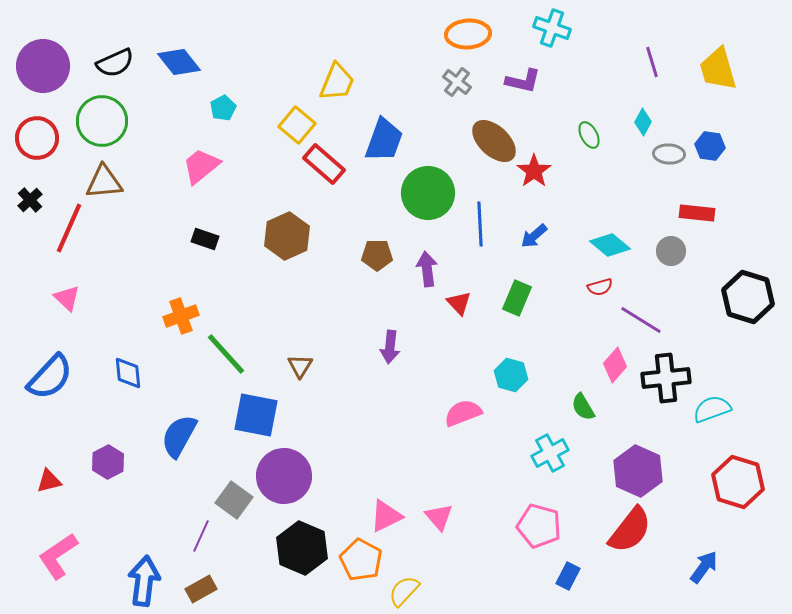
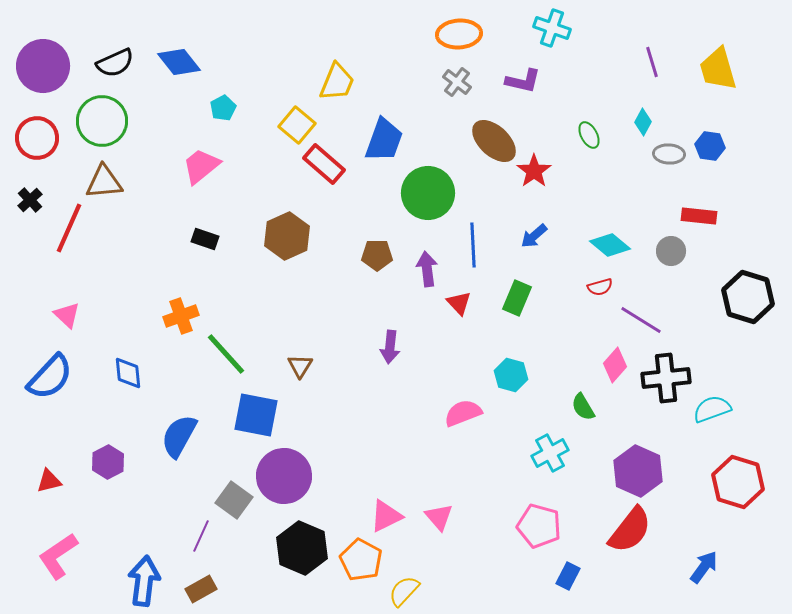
orange ellipse at (468, 34): moved 9 px left
red rectangle at (697, 213): moved 2 px right, 3 px down
blue line at (480, 224): moved 7 px left, 21 px down
pink triangle at (67, 298): moved 17 px down
